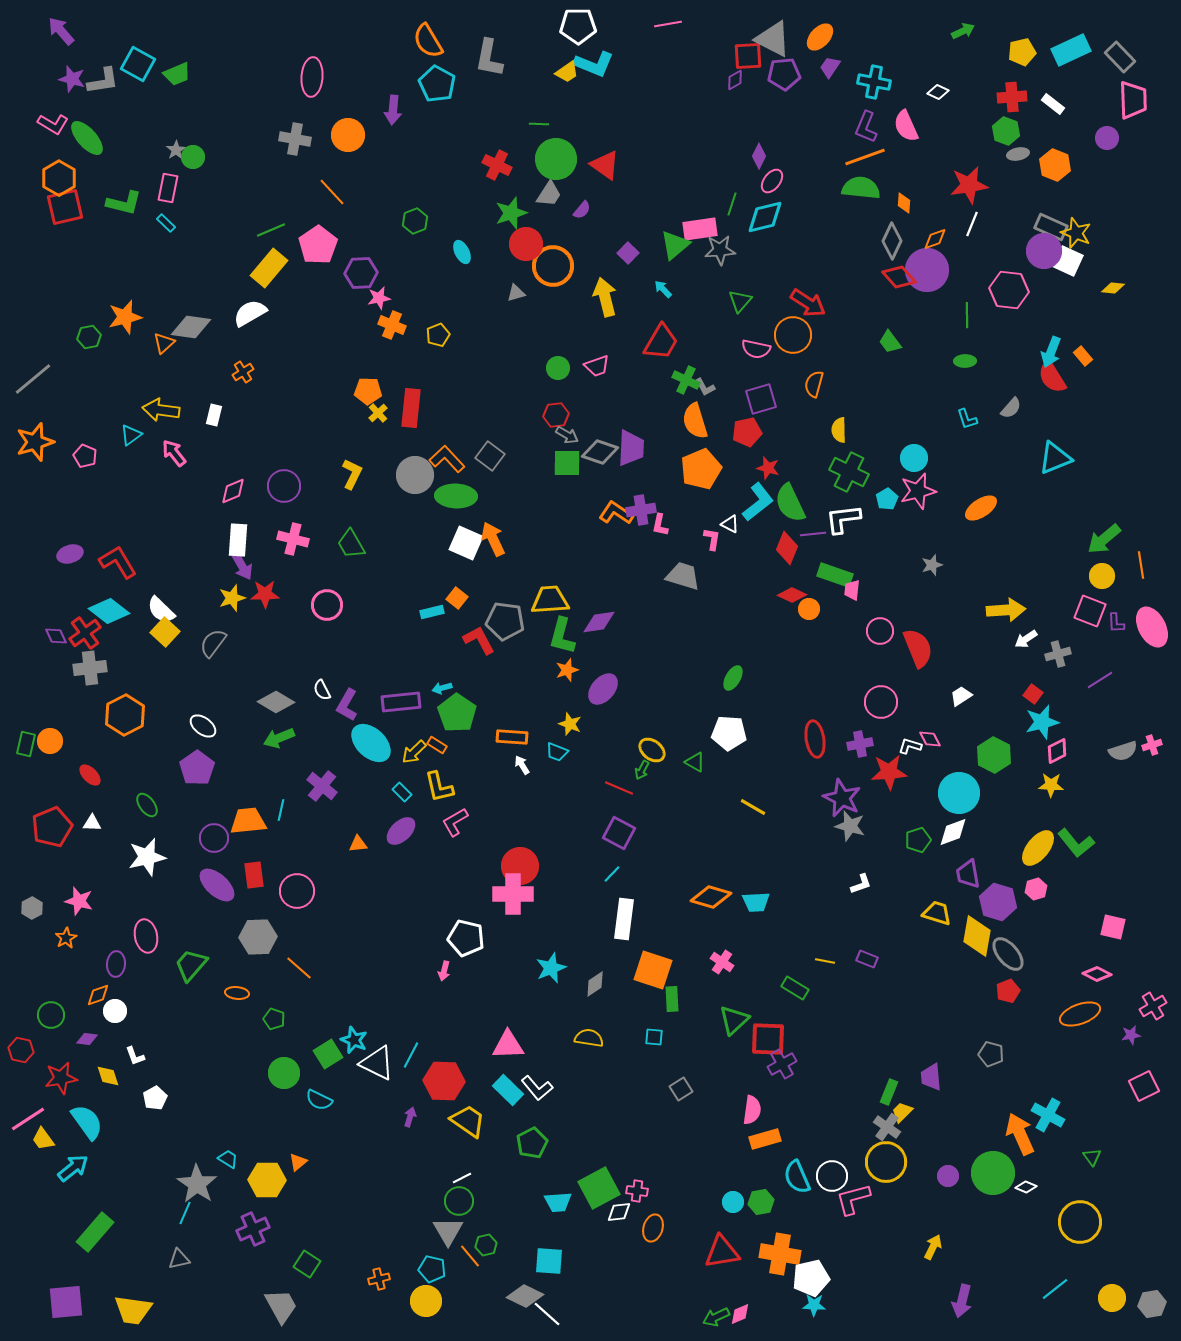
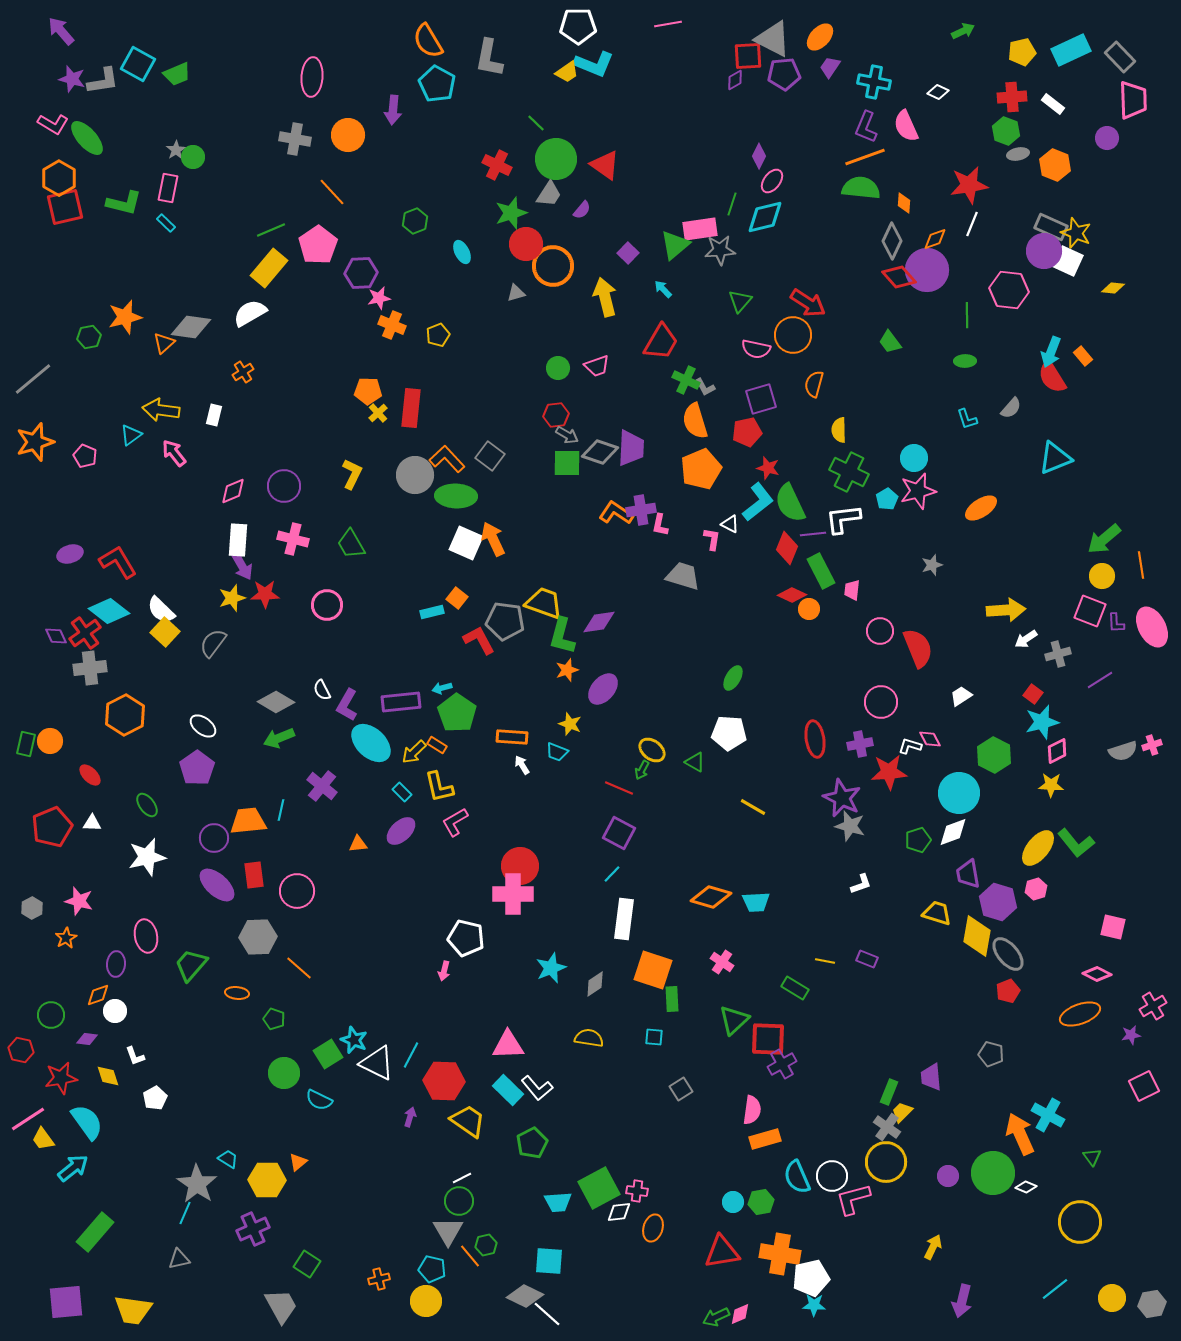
green line at (539, 124): moved 3 px left, 1 px up; rotated 42 degrees clockwise
green rectangle at (835, 575): moved 14 px left, 4 px up; rotated 44 degrees clockwise
yellow trapezoid at (550, 600): moved 6 px left, 3 px down; rotated 24 degrees clockwise
